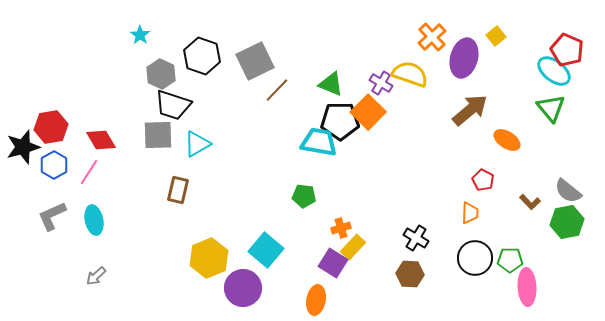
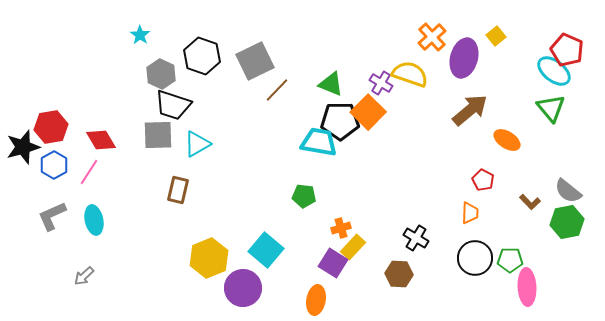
brown hexagon at (410, 274): moved 11 px left
gray arrow at (96, 276): moved 12 px left
